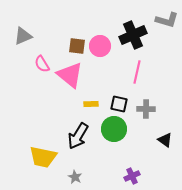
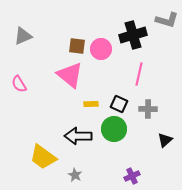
black cross: rotated 8 degrees clockwise
pink circle: moved 1 px right, 3 px down
pink semicircle: moved 23 px left, 20 px down
pink line: moved 2 px right, 2 px down
black square: rotated 12 degrees clockwise
gray cross: moved 2 px right
black arrow: rotated 60 degrees clockwise
black triangle: rotated 42 degrees clockwise
yellow trapezoid: rotated 24 degrees clockwise
gray star: moved 2 px up
